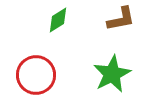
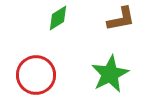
green diamond: moved 2 px up
green star: moved 2 px left
